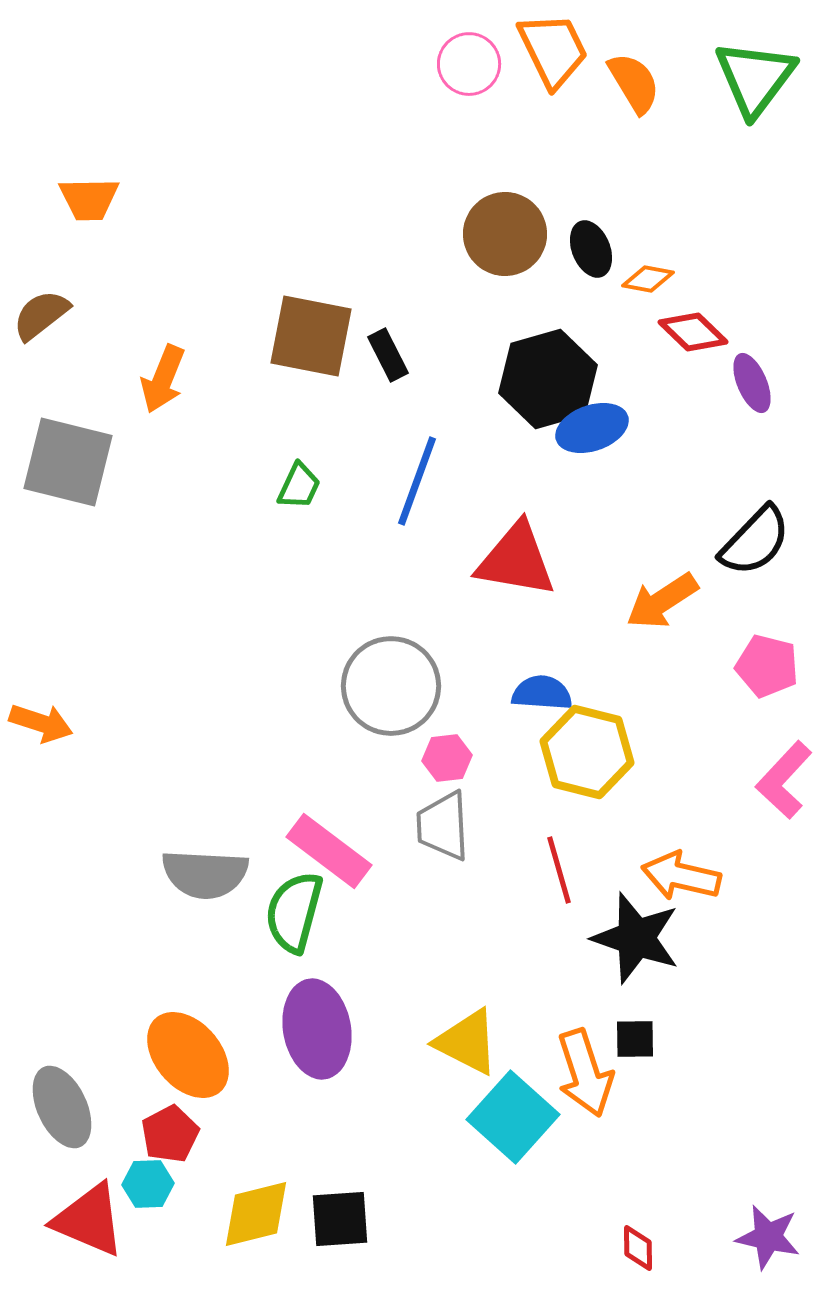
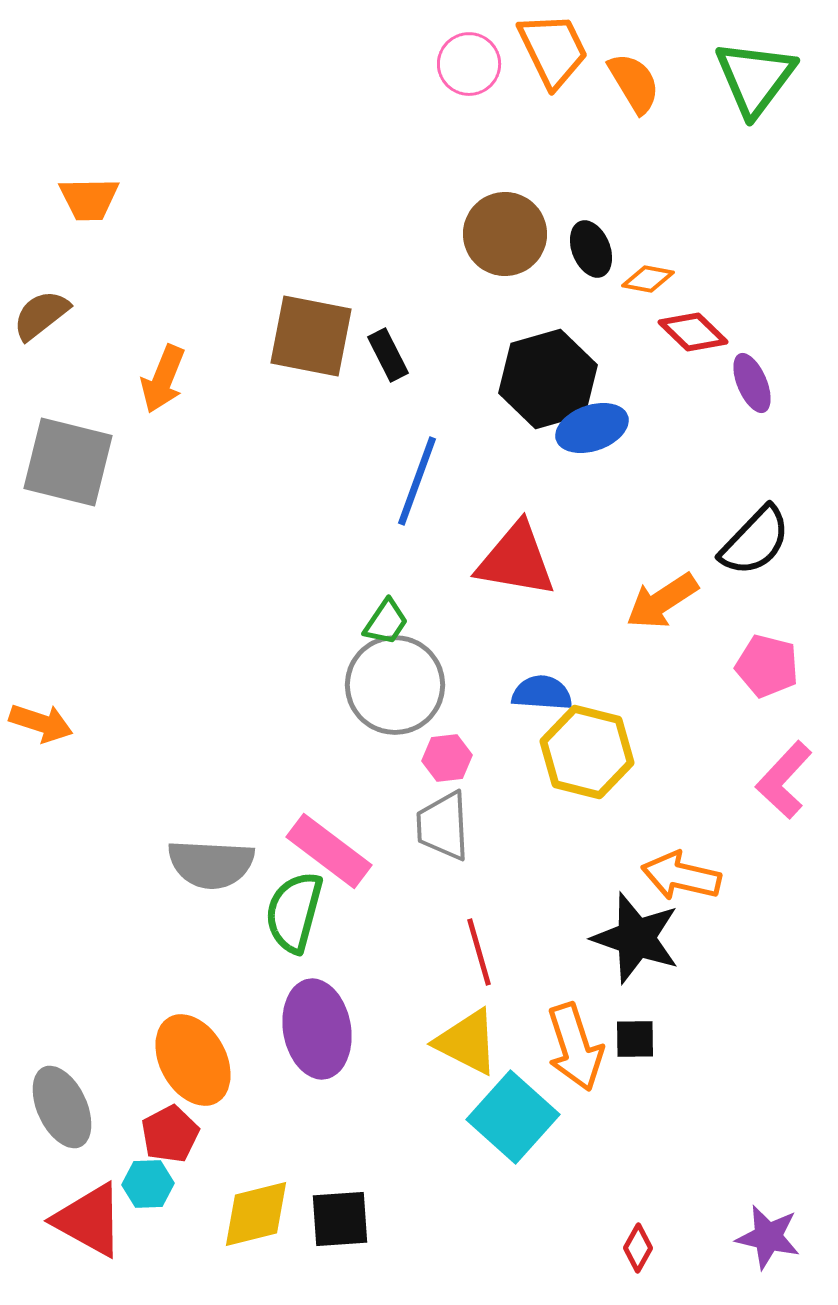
green trapezoid at (299, 486): moved 87 px right, 136 px down; rotated 9 degrees clockwise
gray circle at (391, 686): moved 4 px right, 1 px up
red line at (559, 870): moved 80 px left, 82 px down
gray semicircle at (205, 874): moved 6 px right, 10 px up
orange ellipse at (188, 1055): moved 5 px right, 5 px down; rotated 12 degrees clockwise
orange arrow at (585, 1073): moved 10 px left, 26 px up
red triangle at (89, 1220): rotated 6 degrees clockwise
red diamond at (638, 1248): rotated 30 degrees clockwise
